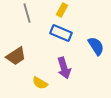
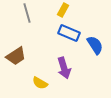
yellow rectangle: moved 1 px right
blue rectangle: moved 8 px right
blue semicircle: moved 1 px left, 1 px up
